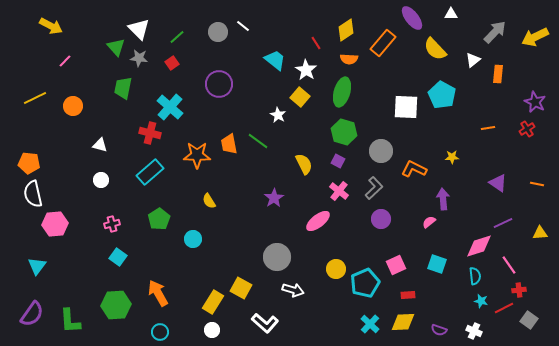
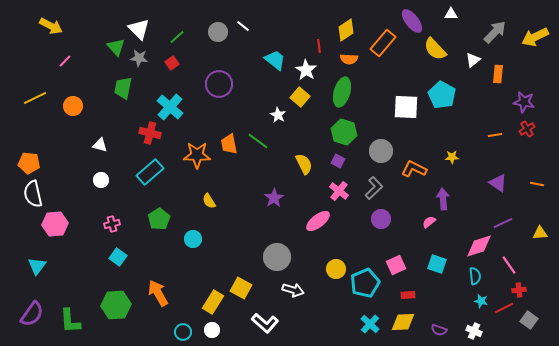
purple ellipse at (412, 18): moved 3 px down
red line at (316, 43): moved 3 px right, 3 px down; rotated 24 degrees clockwise
purple star at (535, 102): moved 11 px left; rotated 15 degrees counterclockwise
orange line at (488, 128): moved 7 px right, 7 px down
cyan circle at (160, 332): moved 23 px right
